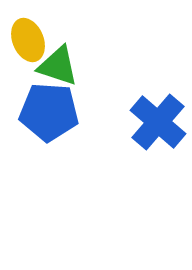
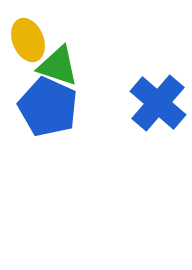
blue pentagon: moved 1 px left, 5 px up; rotated 20 degrees clockwise
blue cross: moved 19 px up
